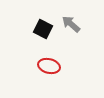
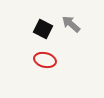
red ellipse: moved 4 px left, 6 px up
